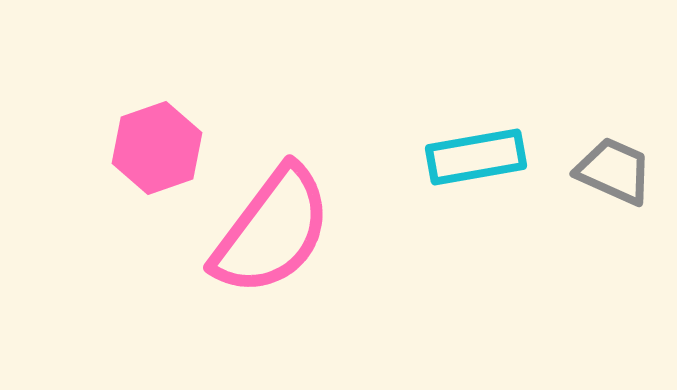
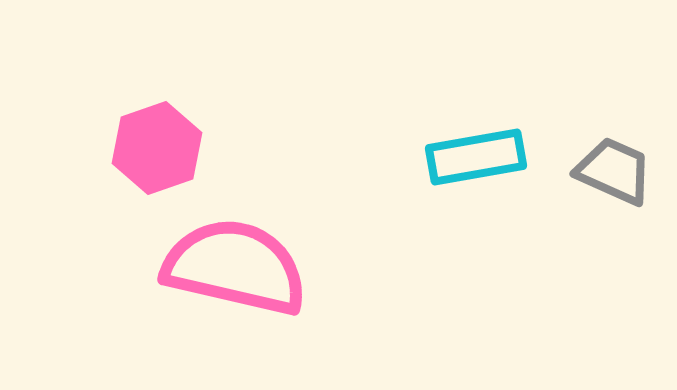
pink semicircle: moved 37 px left, 36 px down; rotated 114 degrees counterclockwise
